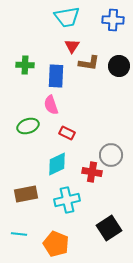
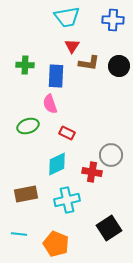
pink semicircle: moved 1 px left, 1 px up
